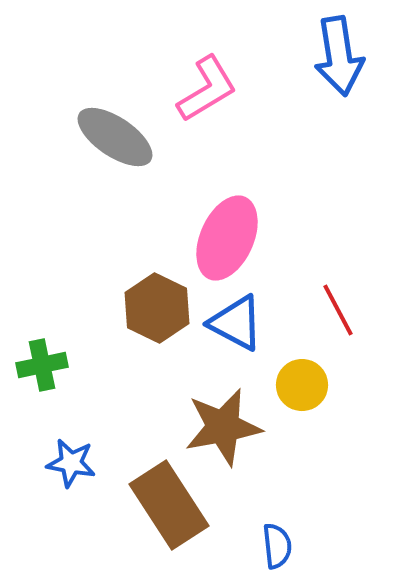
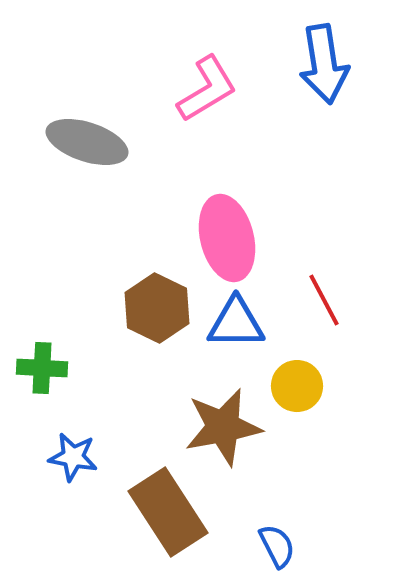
blue arrow: moved 15 px left, 8 px down
gray ellipse: moved 28 px left, 5 px down; rotated 16 degrees counterclockwise
pink ellipse: rotated 38 degrees counterclockwise
red line: moved 14 px left, 10 px up
blue triangle: rotated 28 degrees counterclockwise
green cross: moved 3 px down; rotated 15 degrees clockwise
yellow circle: moved 5 px left, 1 px down
blue star: moved 2 px right, 6 px up
brown rectangle: moved 1 px left, 7 px down
blue semicircle: rotated 21 degrees counterclockwise
